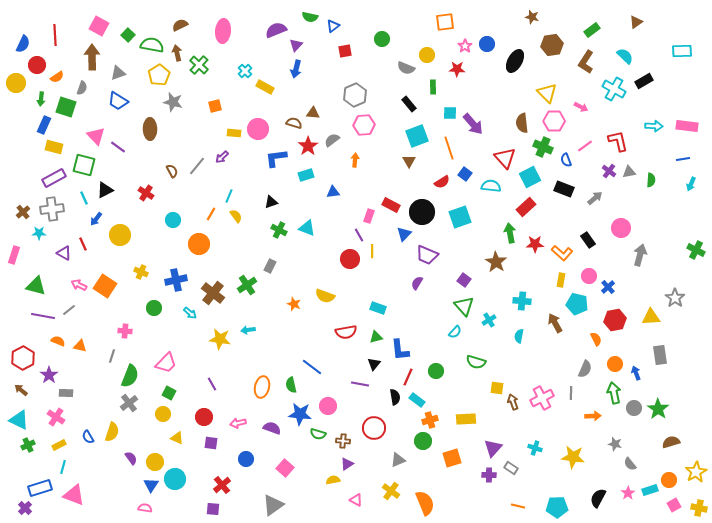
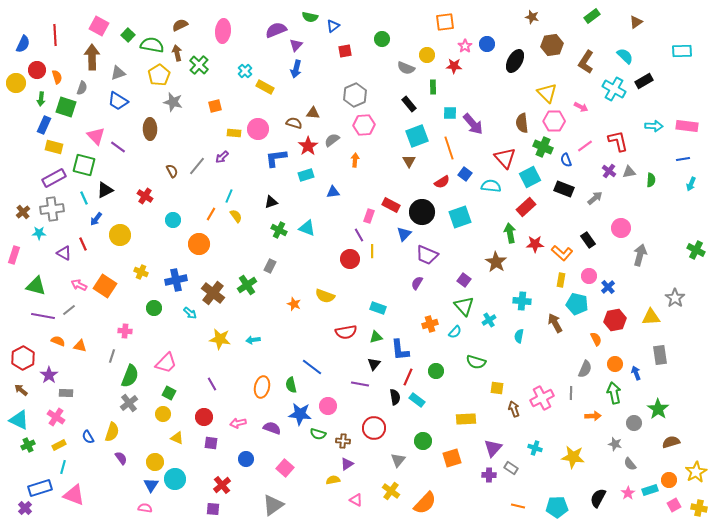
green rectangle at (592, 30): moved 14 px up
red circle at (37, 65): moved 5 px down
red star at (457, 69): moved 3 px left, 3 px up
orange semicircle at (57, 77): rotated 72 degrees counterclockwise
red cross at (146, 193): moved 1 px left, 3 px down
cyan arrow at (248, 330): moved 5 px right, 10 px down
brown arrow at (513, 402): moved 1 px right, 7 px down
gray circle at (634, 408): moved 15 px down
orange cross at (430, 420): moved 96 px up
purple semicircle at (131, 458): moved 10 px left
gray triangle at (398, 460): rotated 28 degrees counterclockwise
orange semicircle at (425, 503): rotated 65 degrees clockwise
